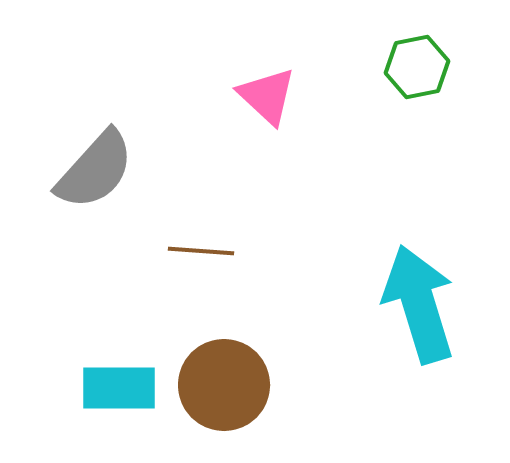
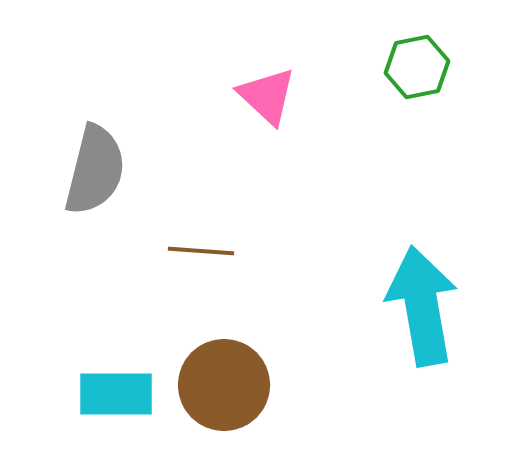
gray semicircle: rotated 28 degrees counterclockwise
cyan arrow: moved 3 px right, 2 px down; rotated 7 degrees clockwise
cyan rectangle: moved 3 px left, 6 px down
